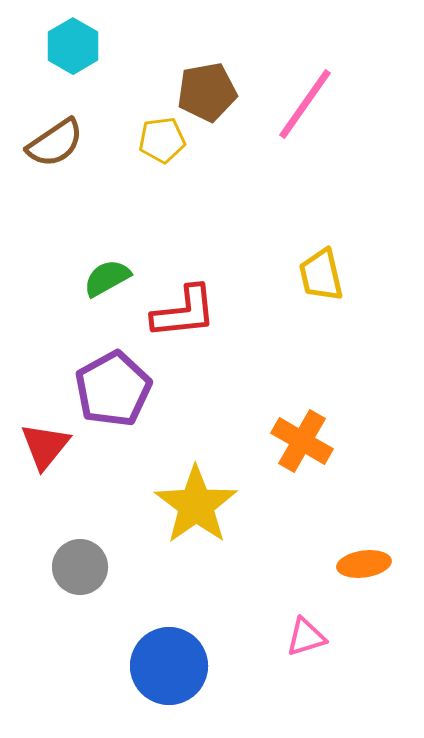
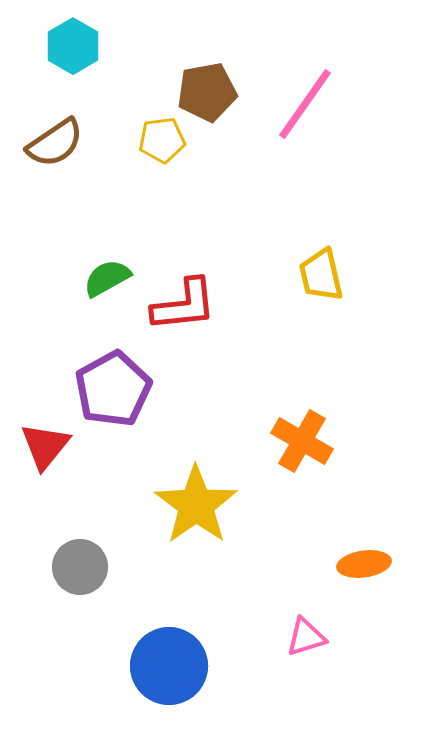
red L-shape: moved 7 px up
